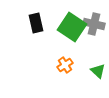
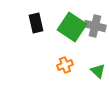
gray cross: moved 1 px right, 2 px down
orange cross: rotated 14 degrees clockwise
